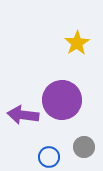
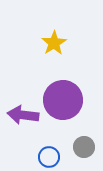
yellow star: moved 23 px left
purple circle: moved 1 px right
